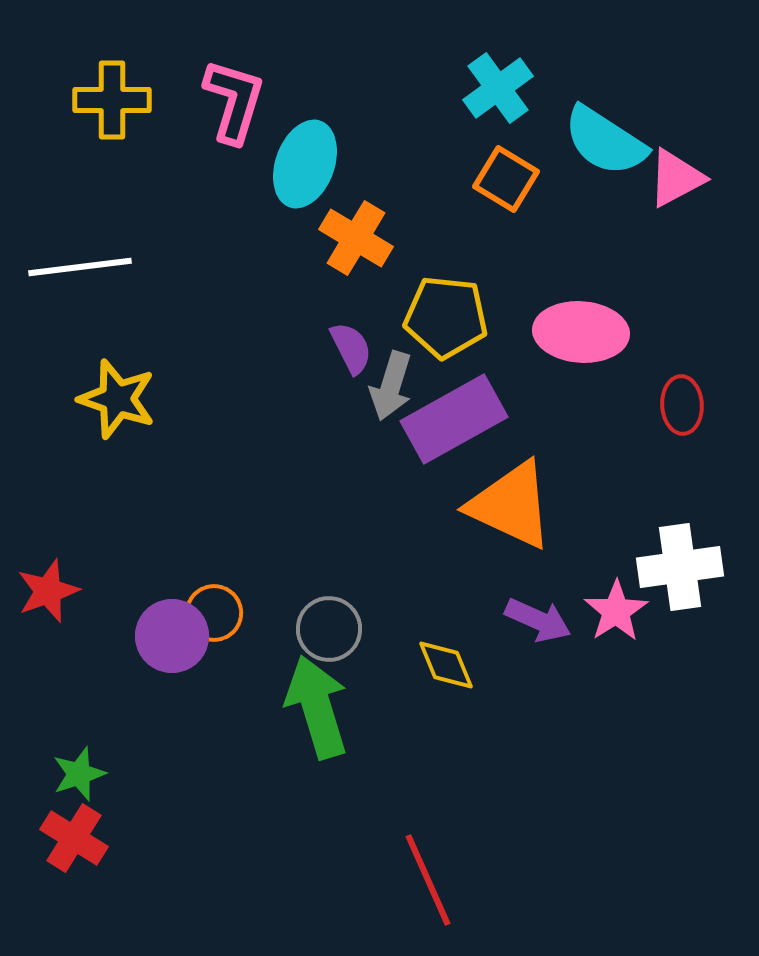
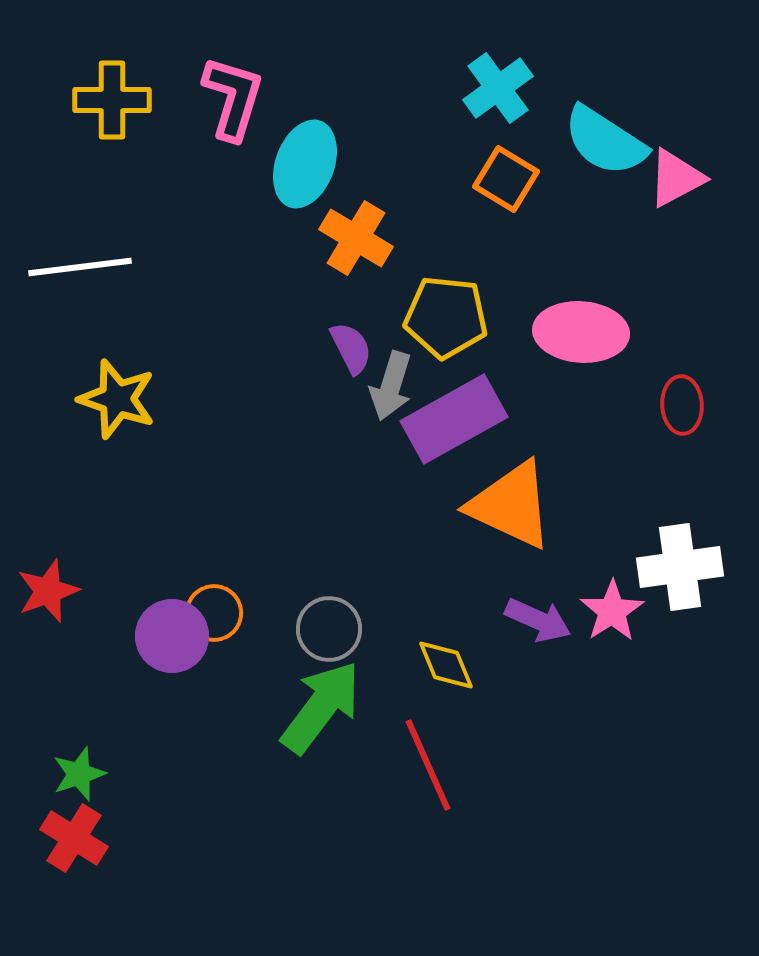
pink L-shape: moved 1 px left, 3 px up
pink star: moved 4 px left
green arrow: moved 4 px right; rotated 54 degrees clockwise
red line: moved 115 px up
